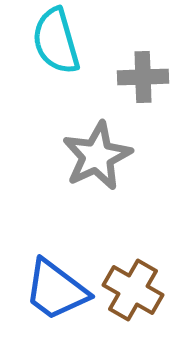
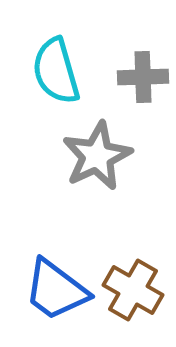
cyan semicircle: moved 30 px down
